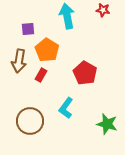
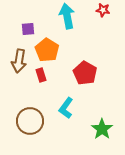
red rectangle: rotated 48 degrees counterclockwise
green star: moved 5 px left, 5 px down; rotated 20 degrees clockwise
